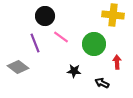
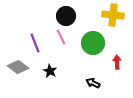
black circle: moved 21 px right
pink line: rotated 28 degrees clockwise
green circle: moved 1 px left, 1 px up
black star: moved 24 px left; rotated 24 degrees clockwise
black arrow: moved 9 px left
